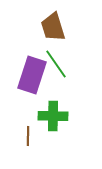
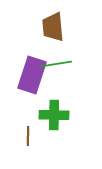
brown trapezoid: rotated 12 degrees clockwise
green line: rotated 64 degrees counterclockwise
green cross: moved 1 px right, 1 px up
